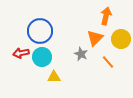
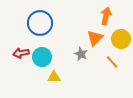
blue circle: moved 8 px up
orange line: moved 4 px right
